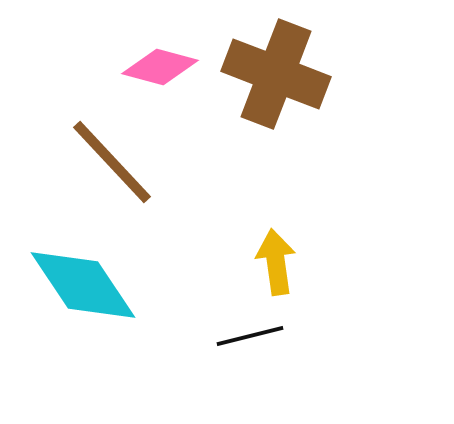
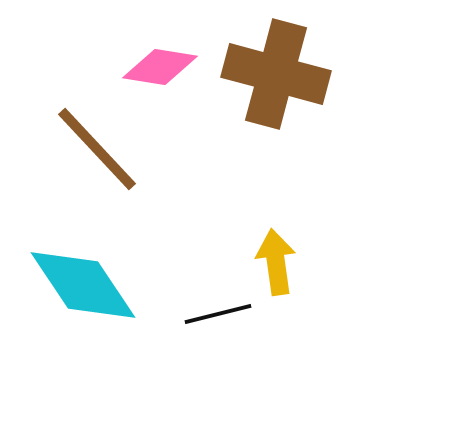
pink diamond: rotated 6 degrees counterclockwise
brown cross: rotated 6 degrees counterclockwise
brown line: moved 15 px left, 13 px up
black line: moved 32 px left, 22 px up
